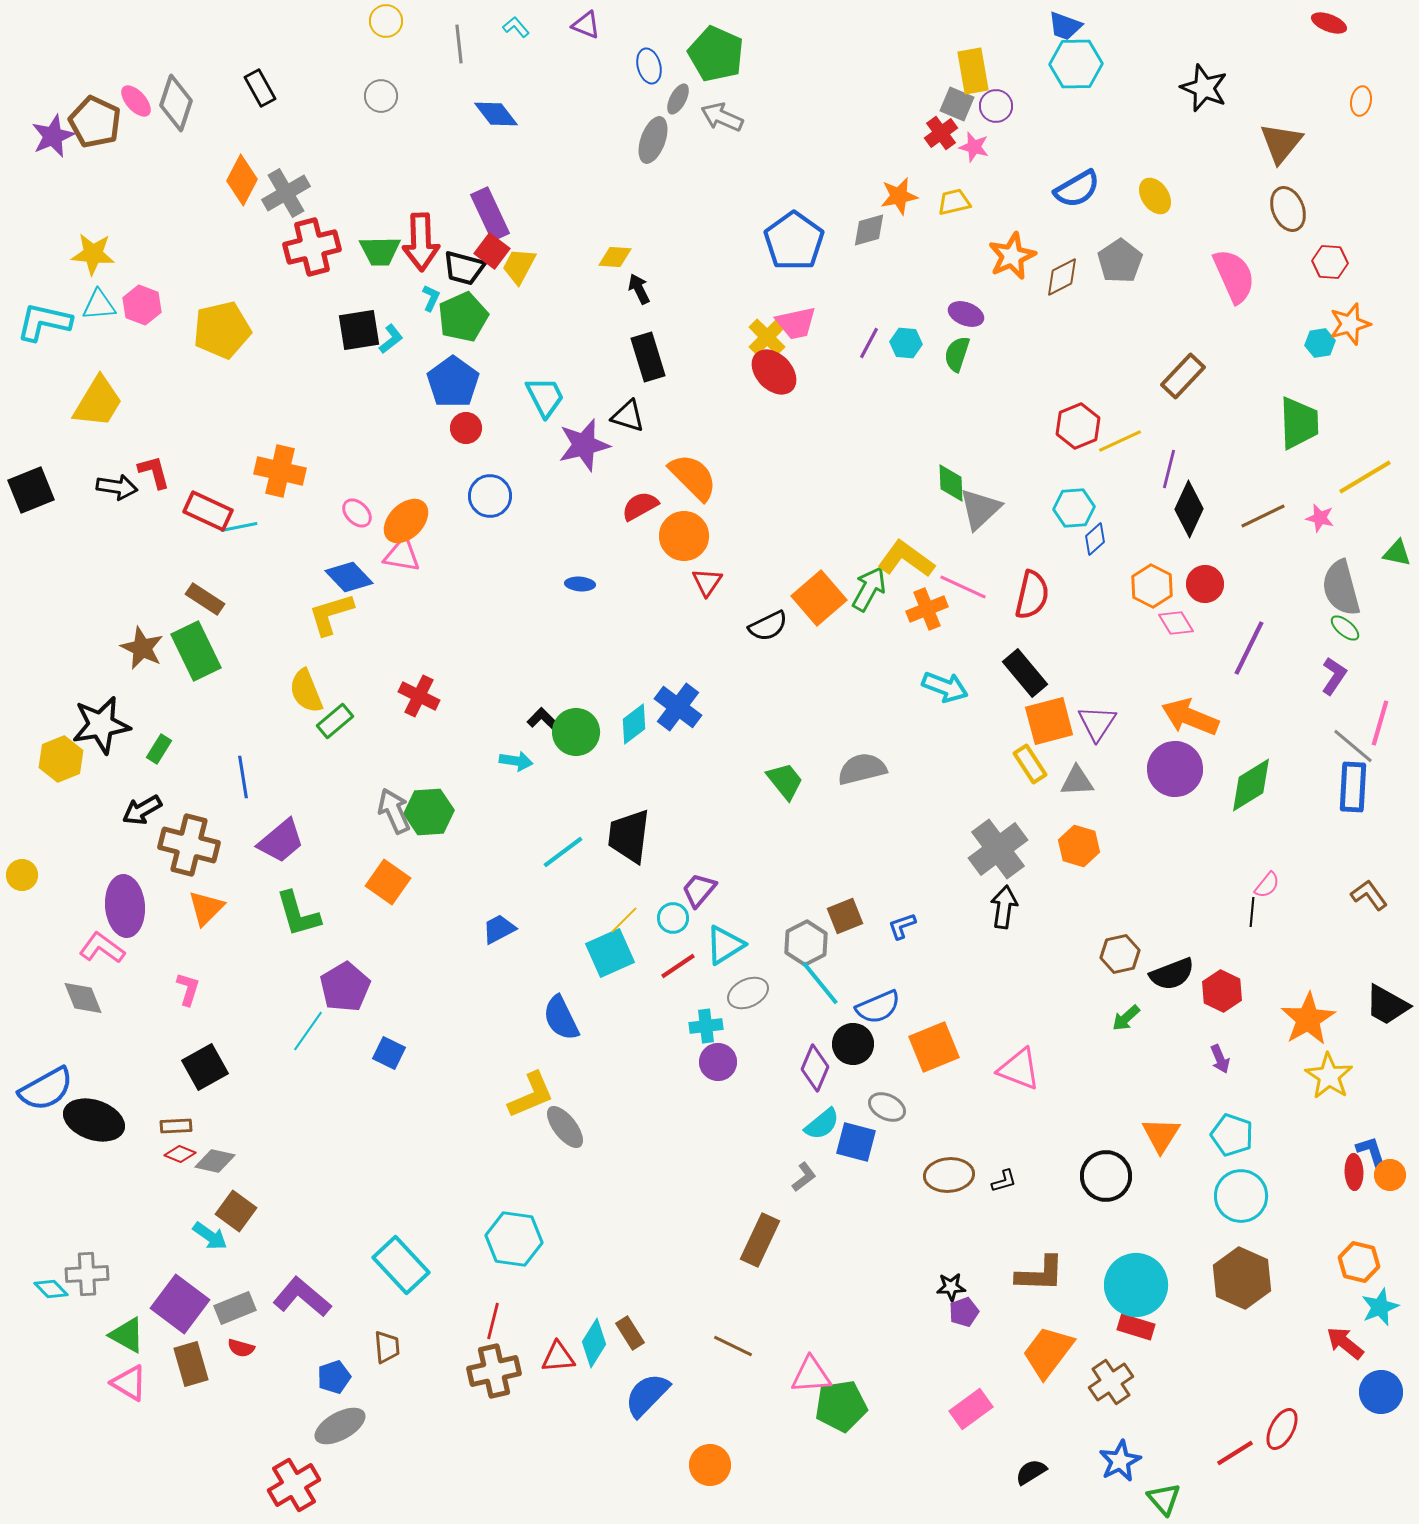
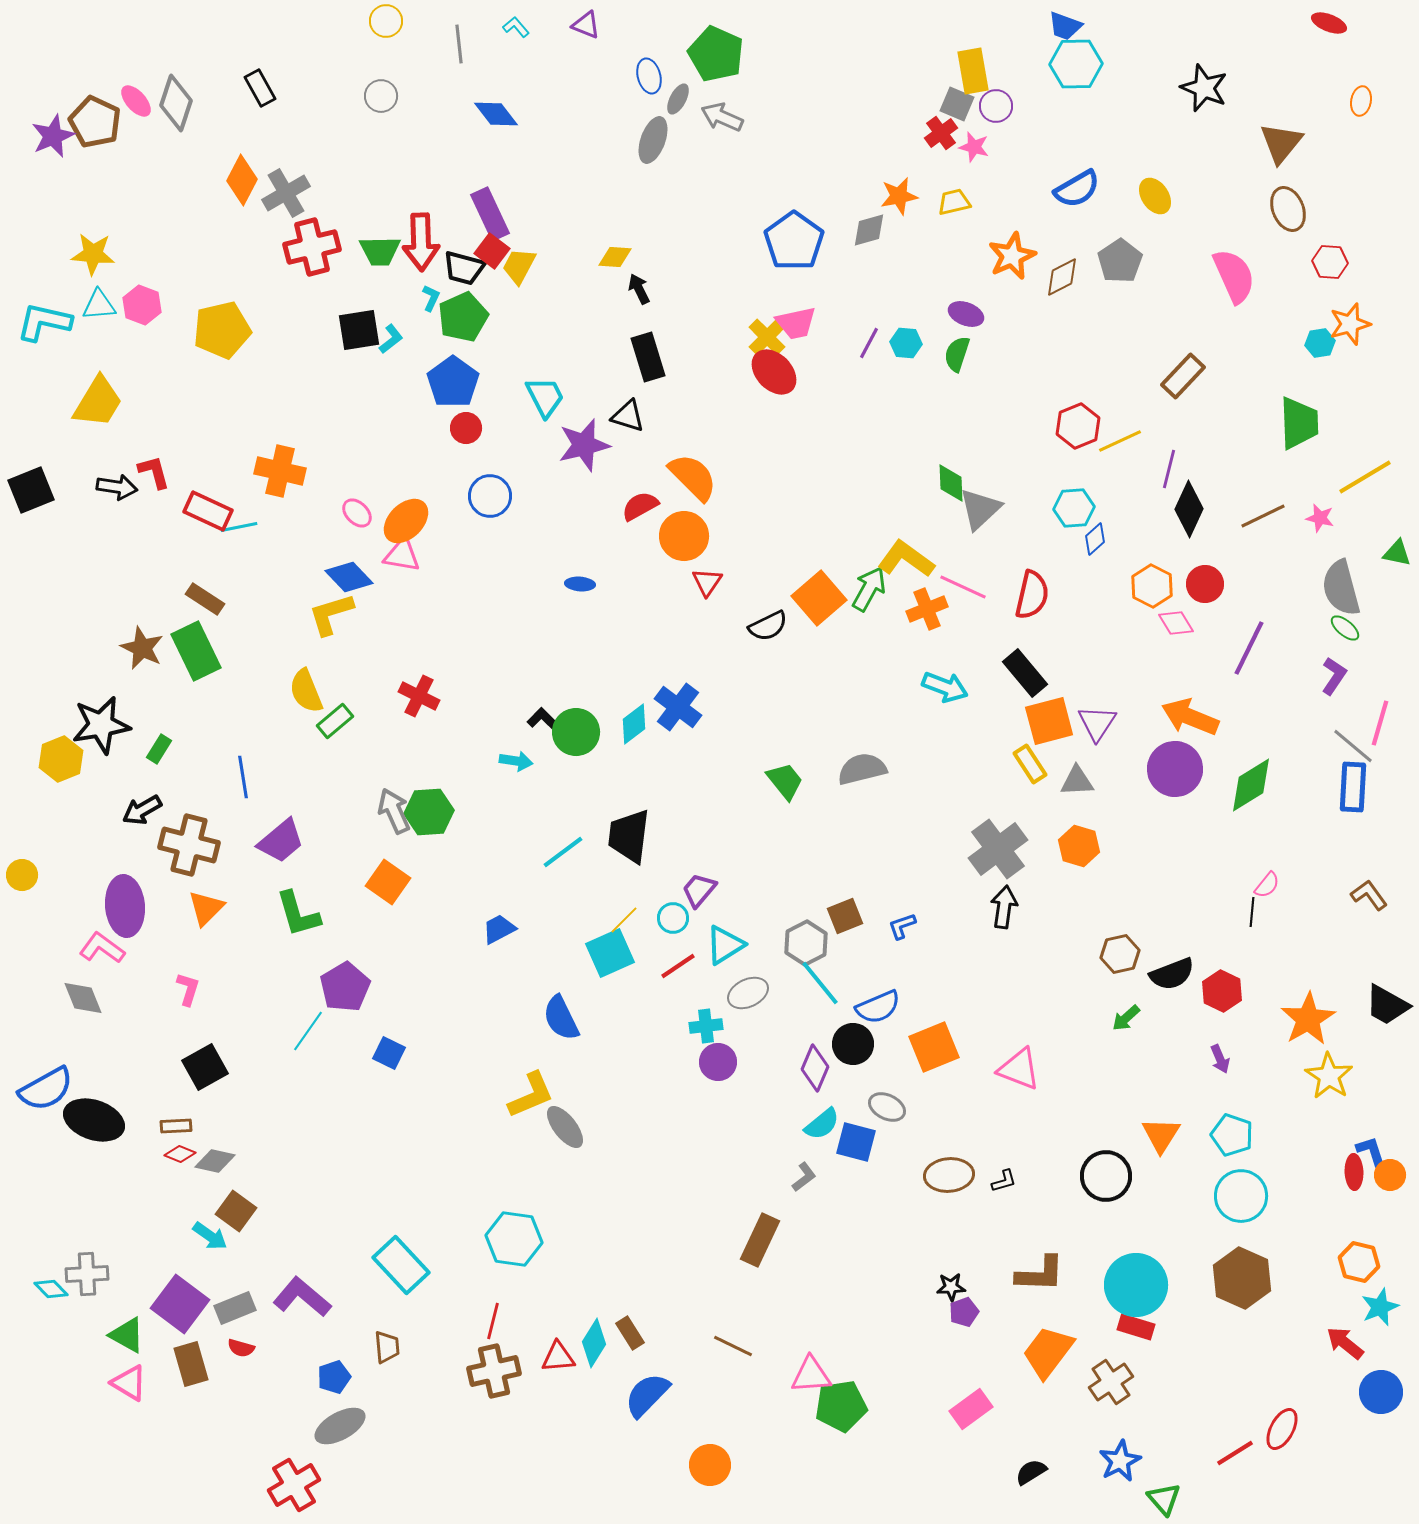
blue ellipse at (649, 66): moved 10 px down
